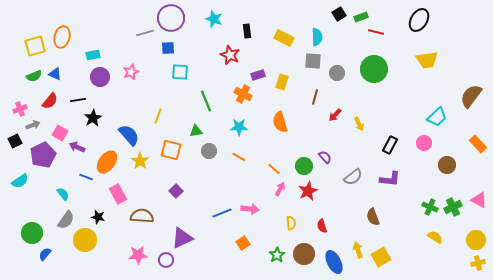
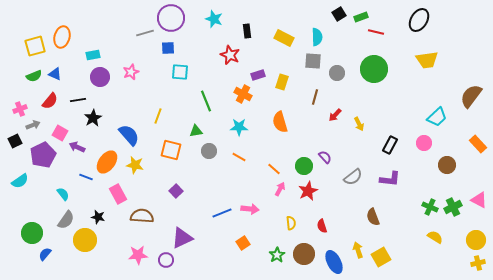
yellow star at (140, 161): moved 5 px left, 4 px down; rotated 24 degrees counterclockwise
